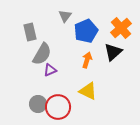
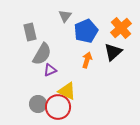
yellow triangle: moved 21 px left
